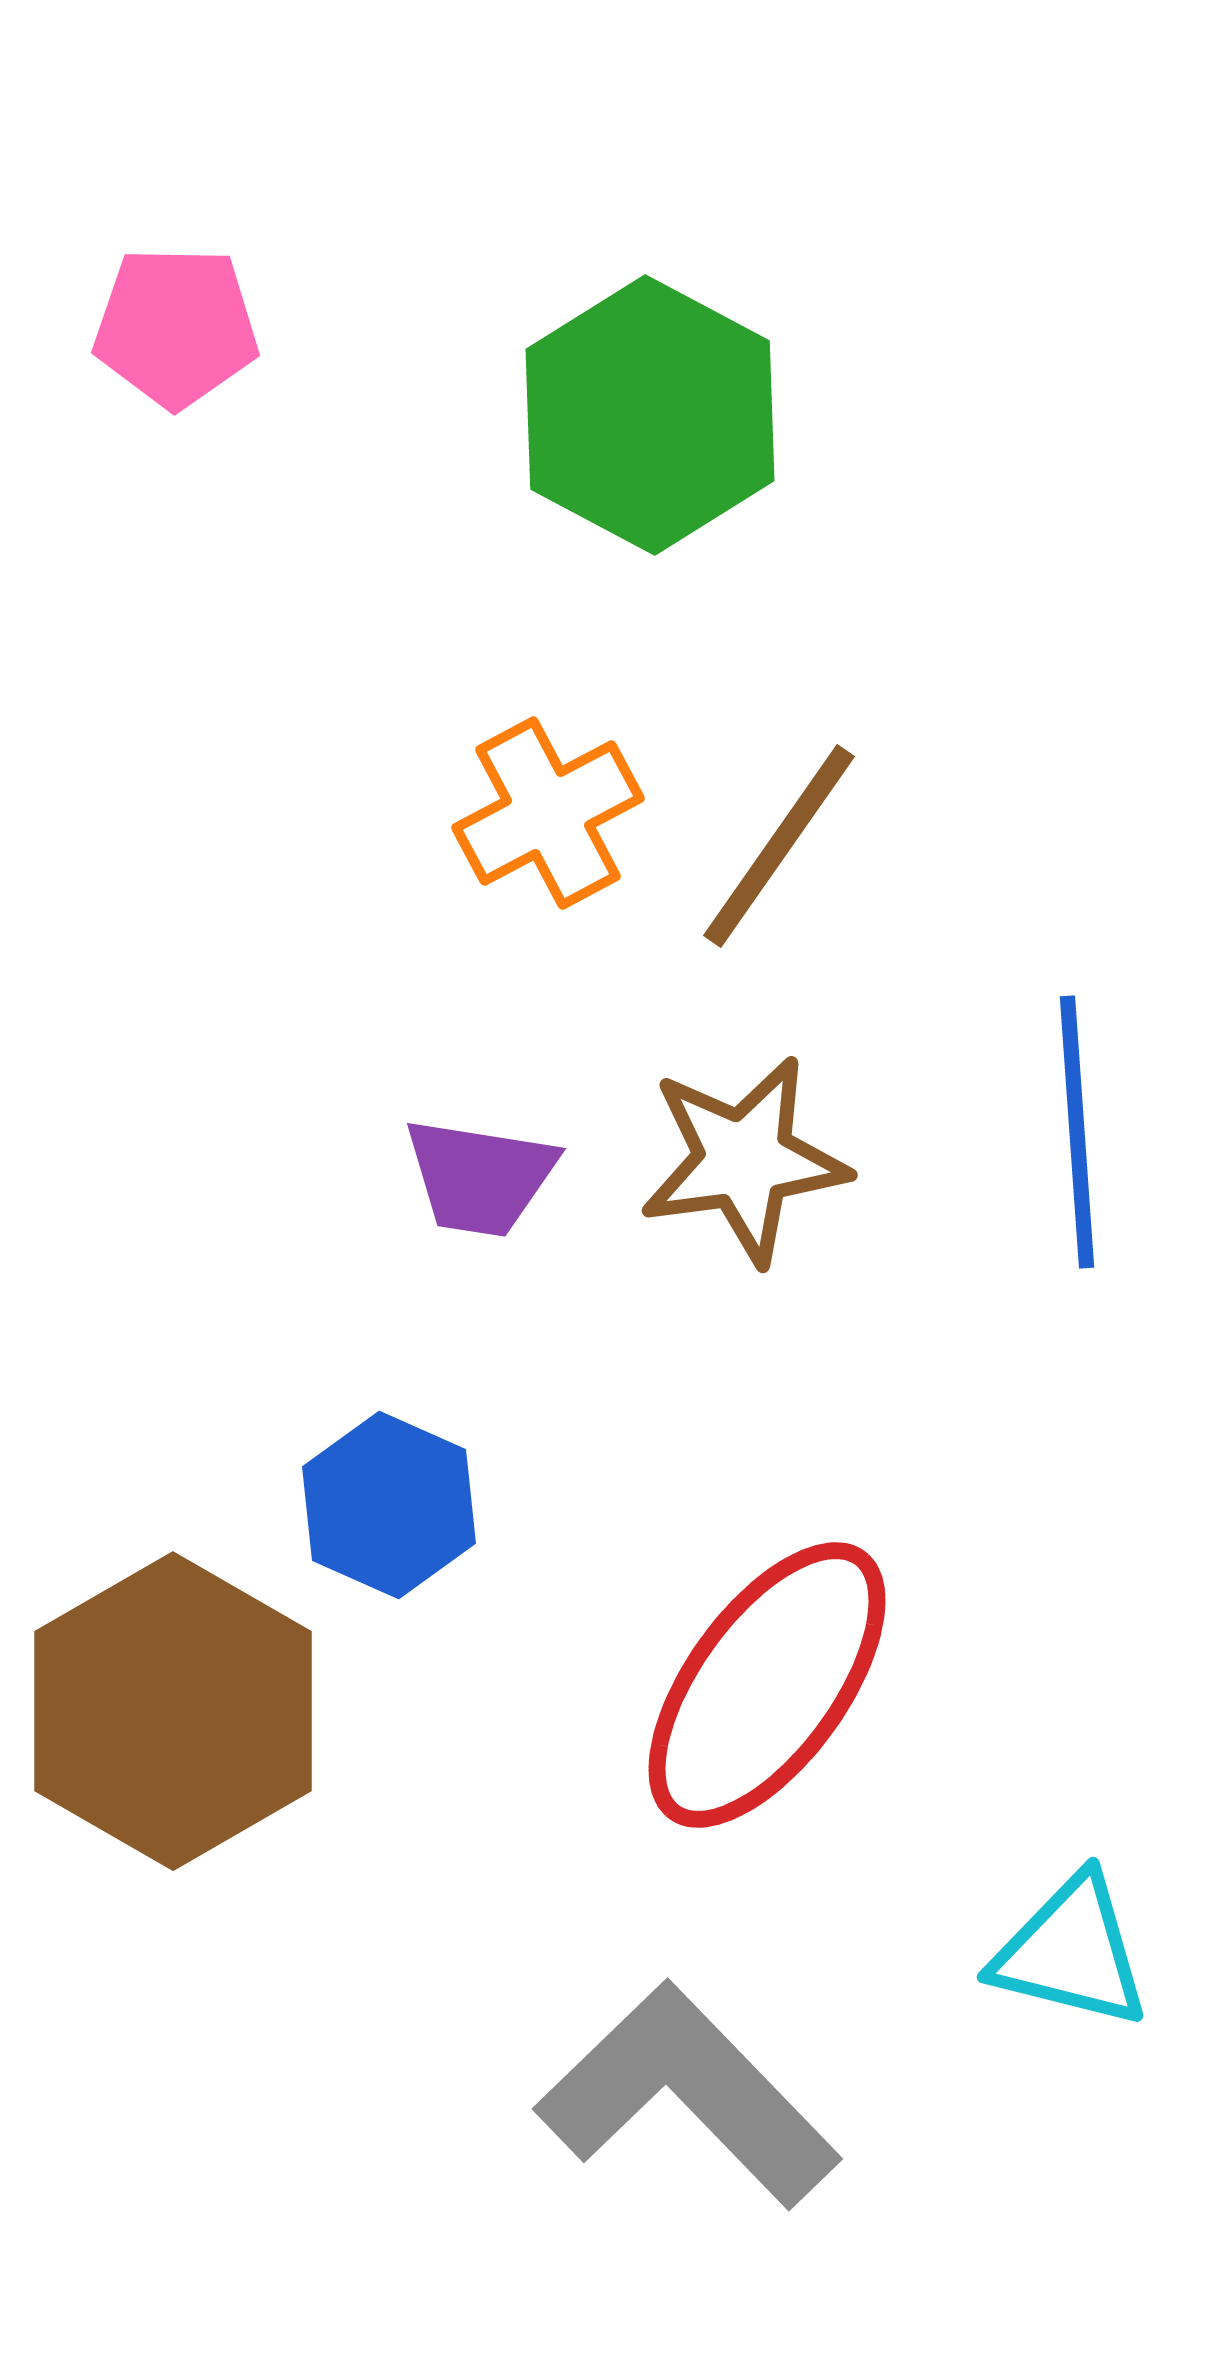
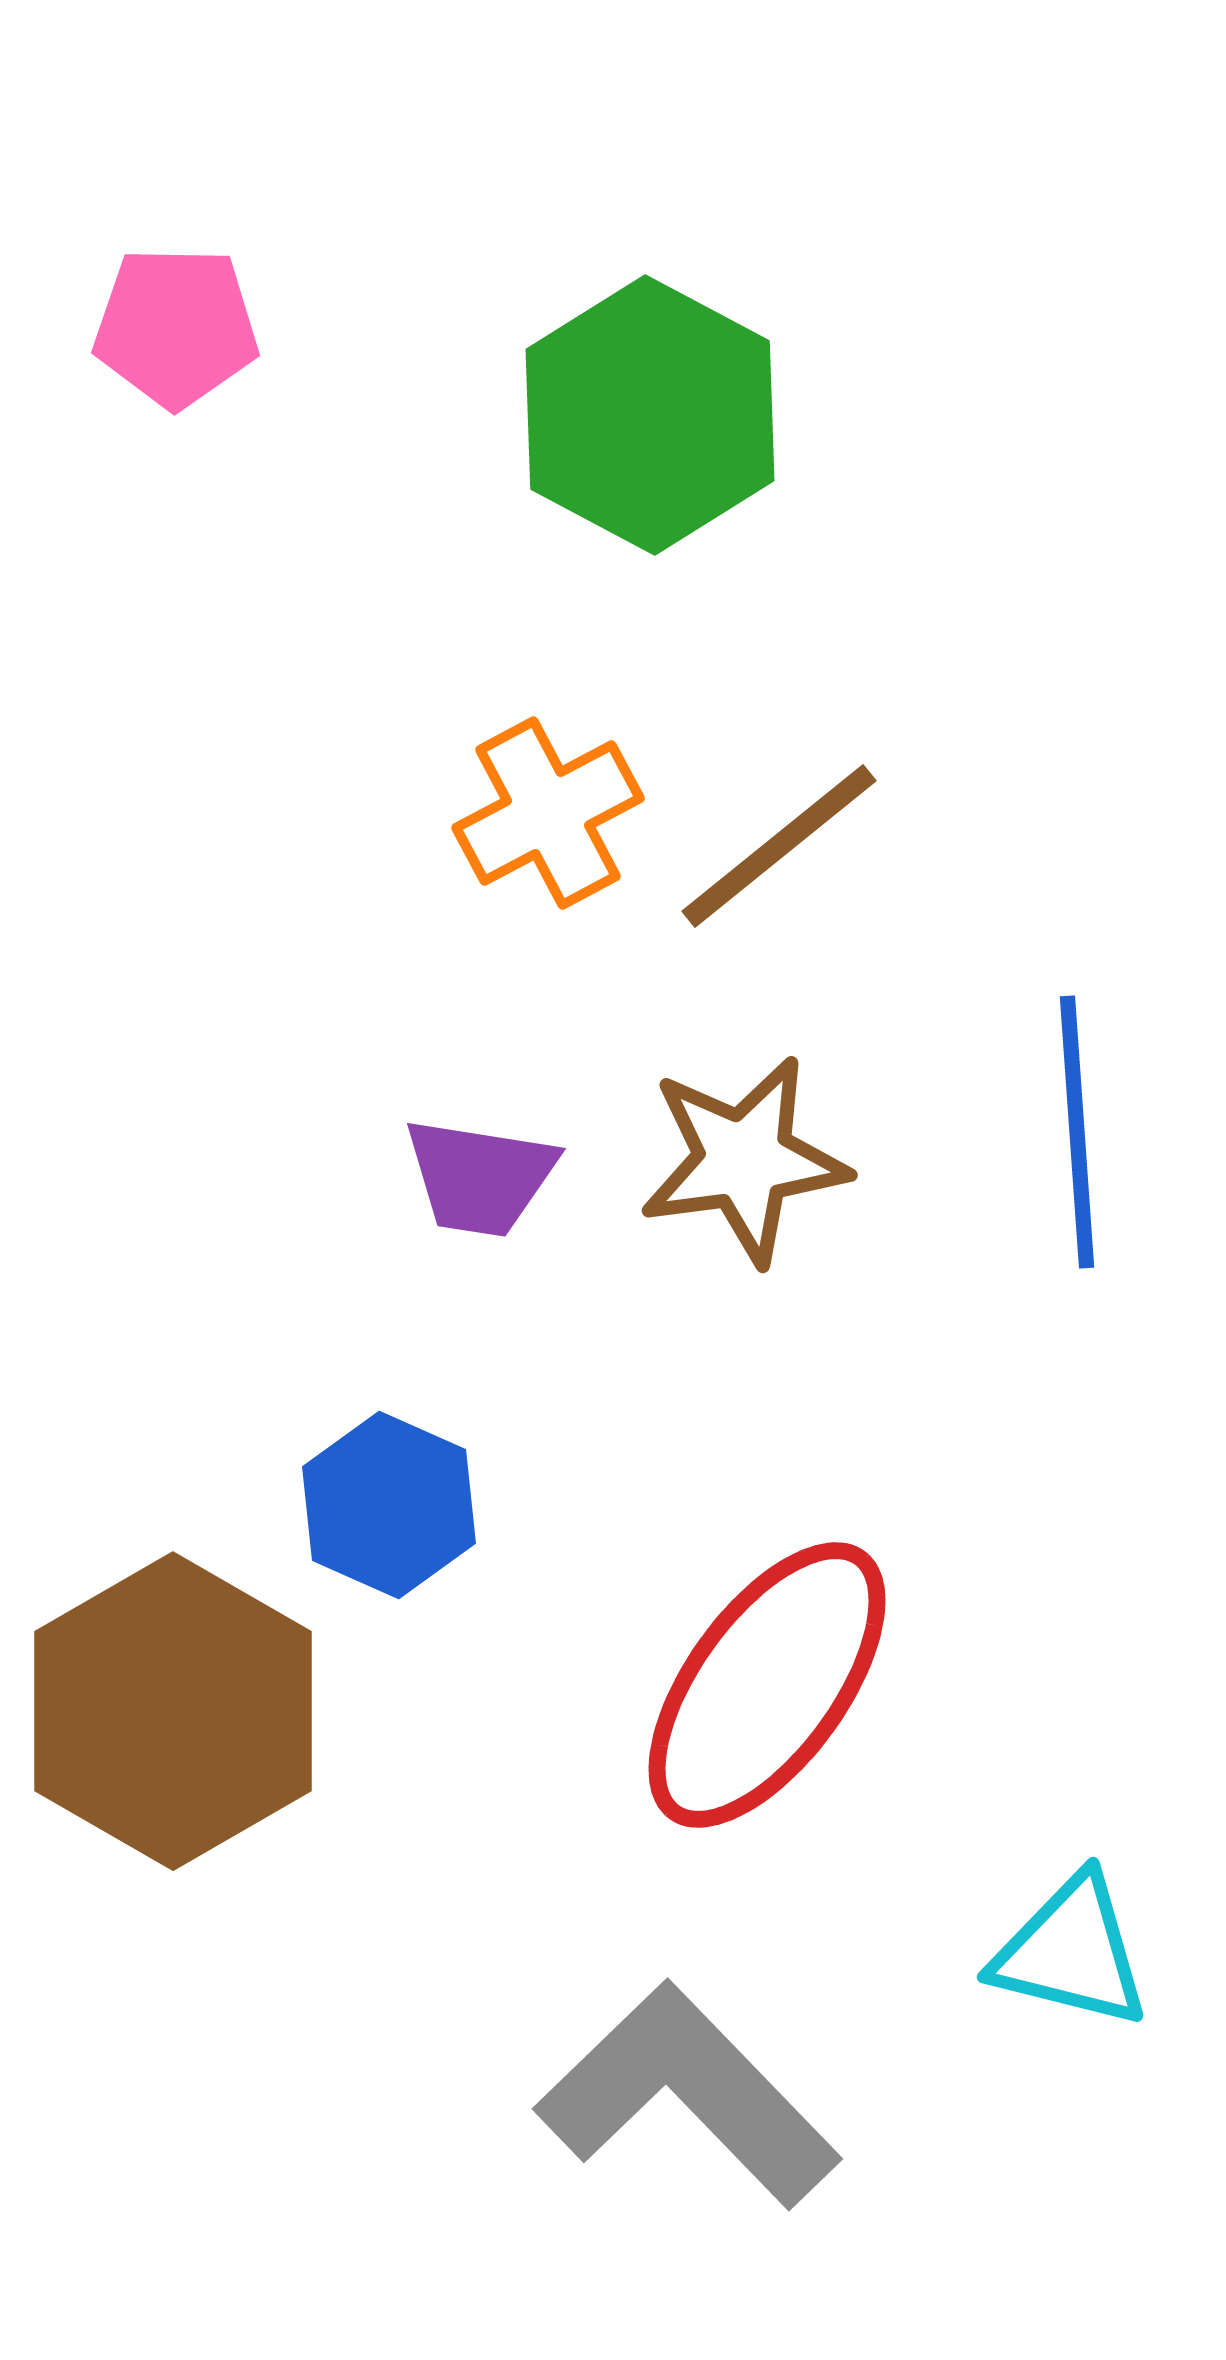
brown line: rotated 16 degrees clockwise
